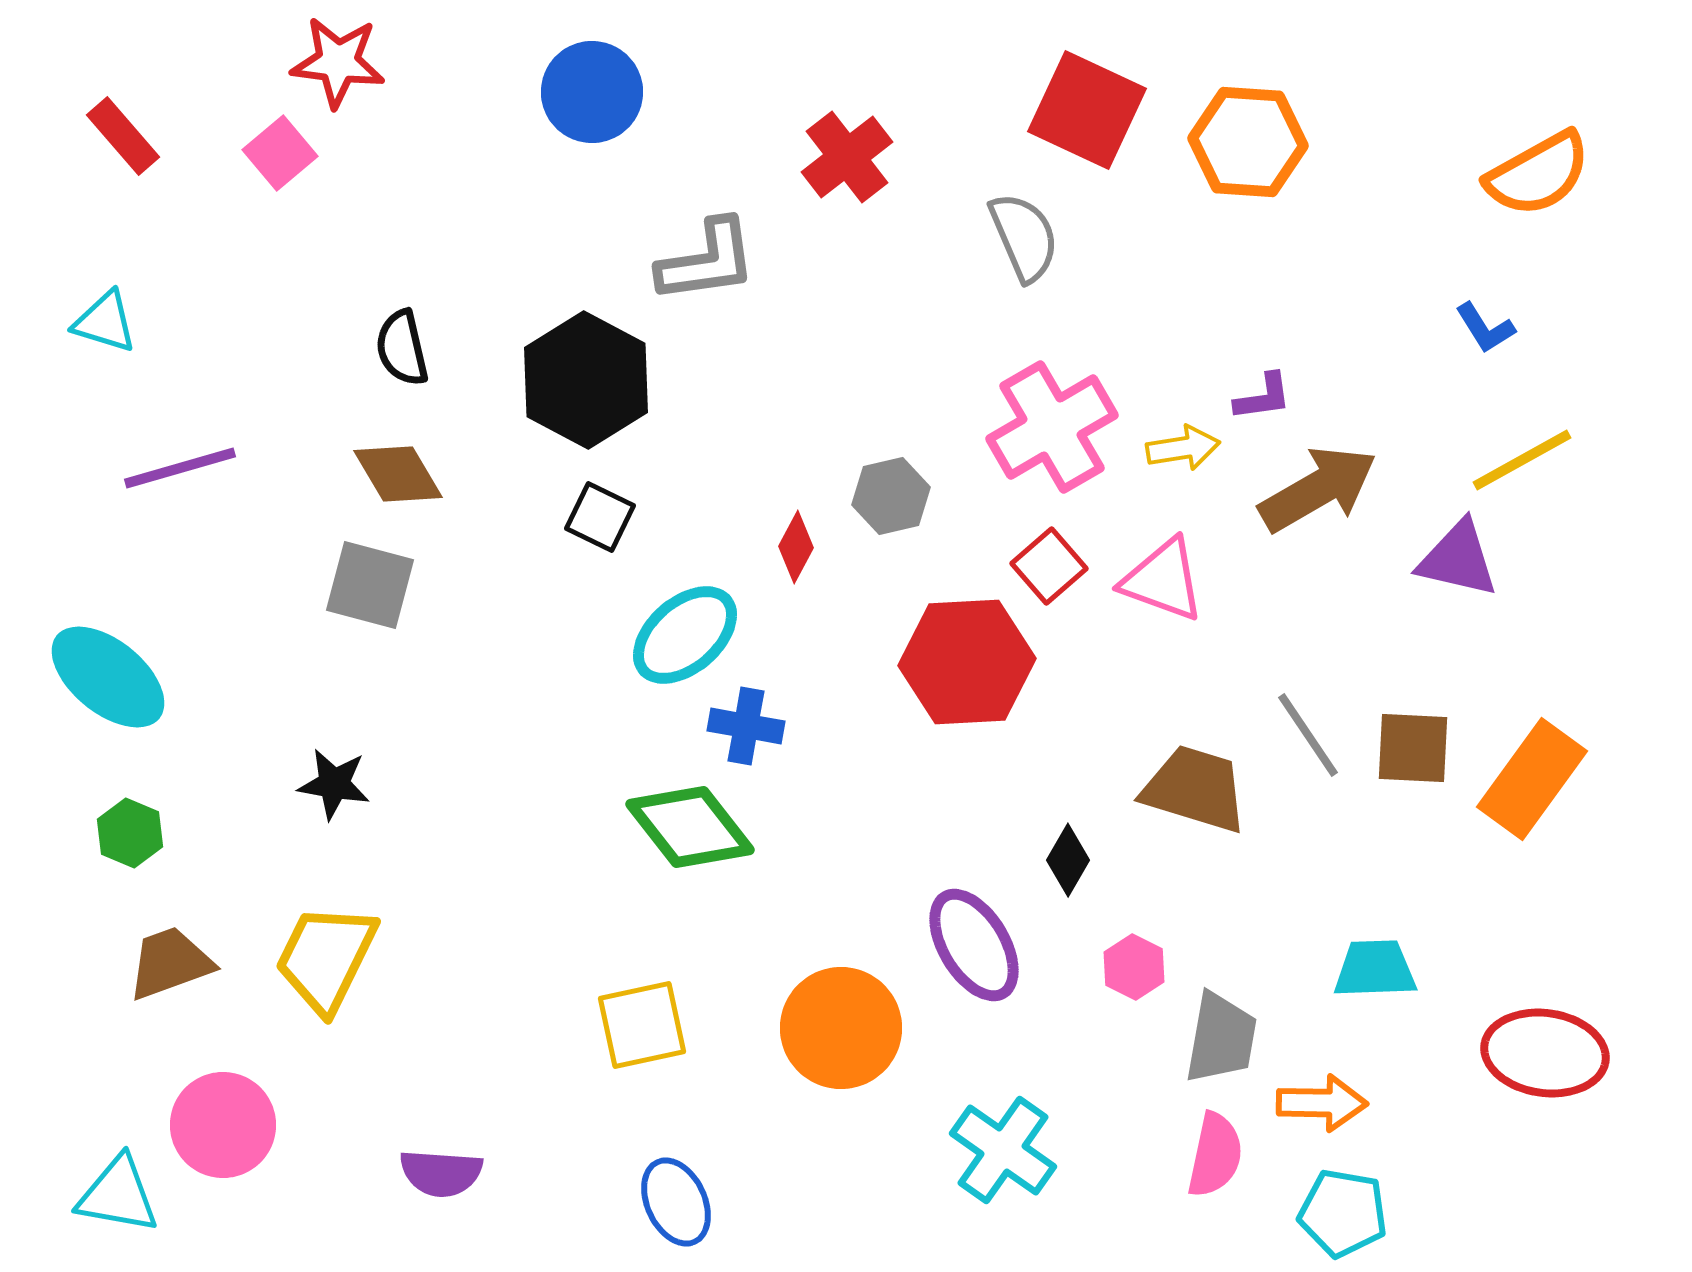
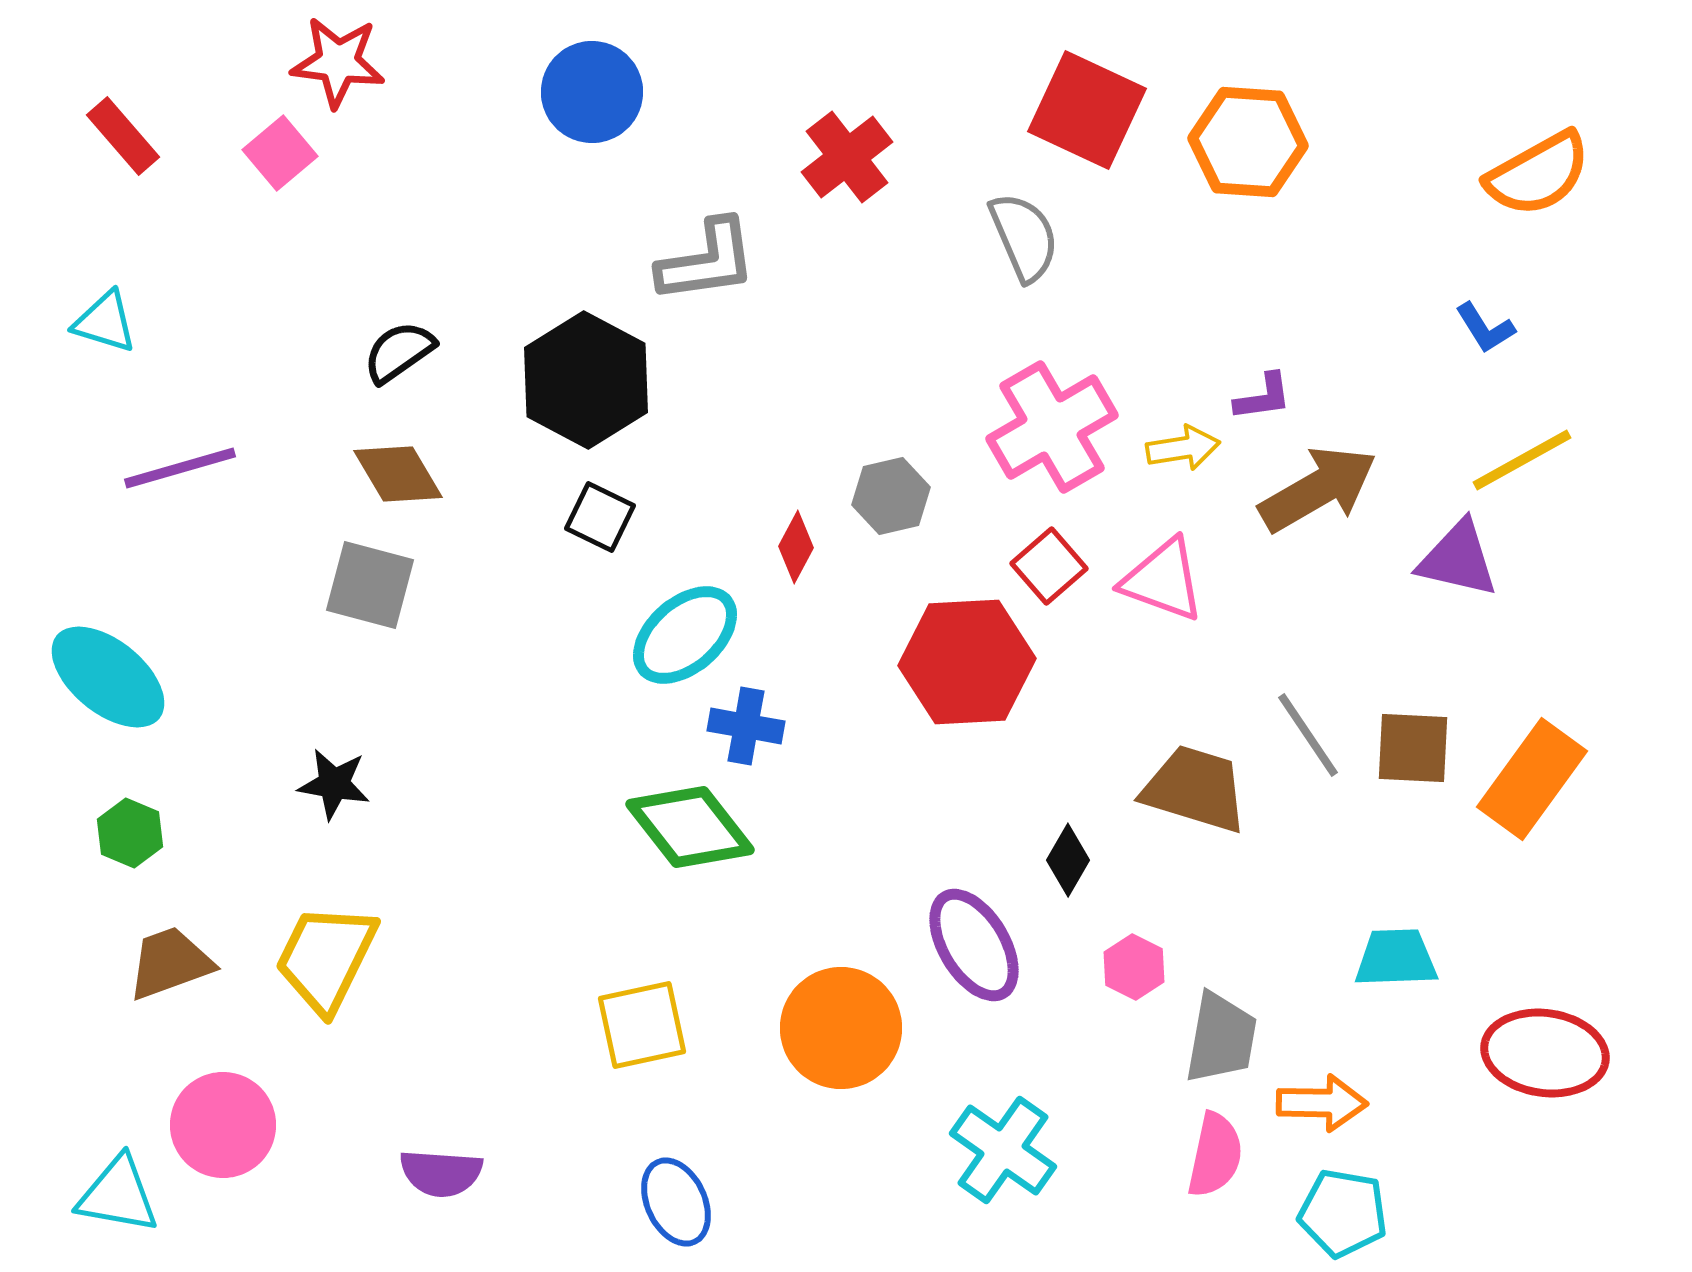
black semicircle at (402, 348): moved 3 px left, 4 px down; rotated 68 degrees clockwise
cyan trapezoid at (1375, 969): moved 21 px right, 11 px up
